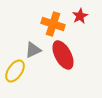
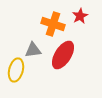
gray triangle: rotated 18 degrees clockwise
red ellipse: rotated 60 degrees clockwise
yellow ellipse: moved 1 px right, 1 px up; rotated 20 degrees counterclockwise
